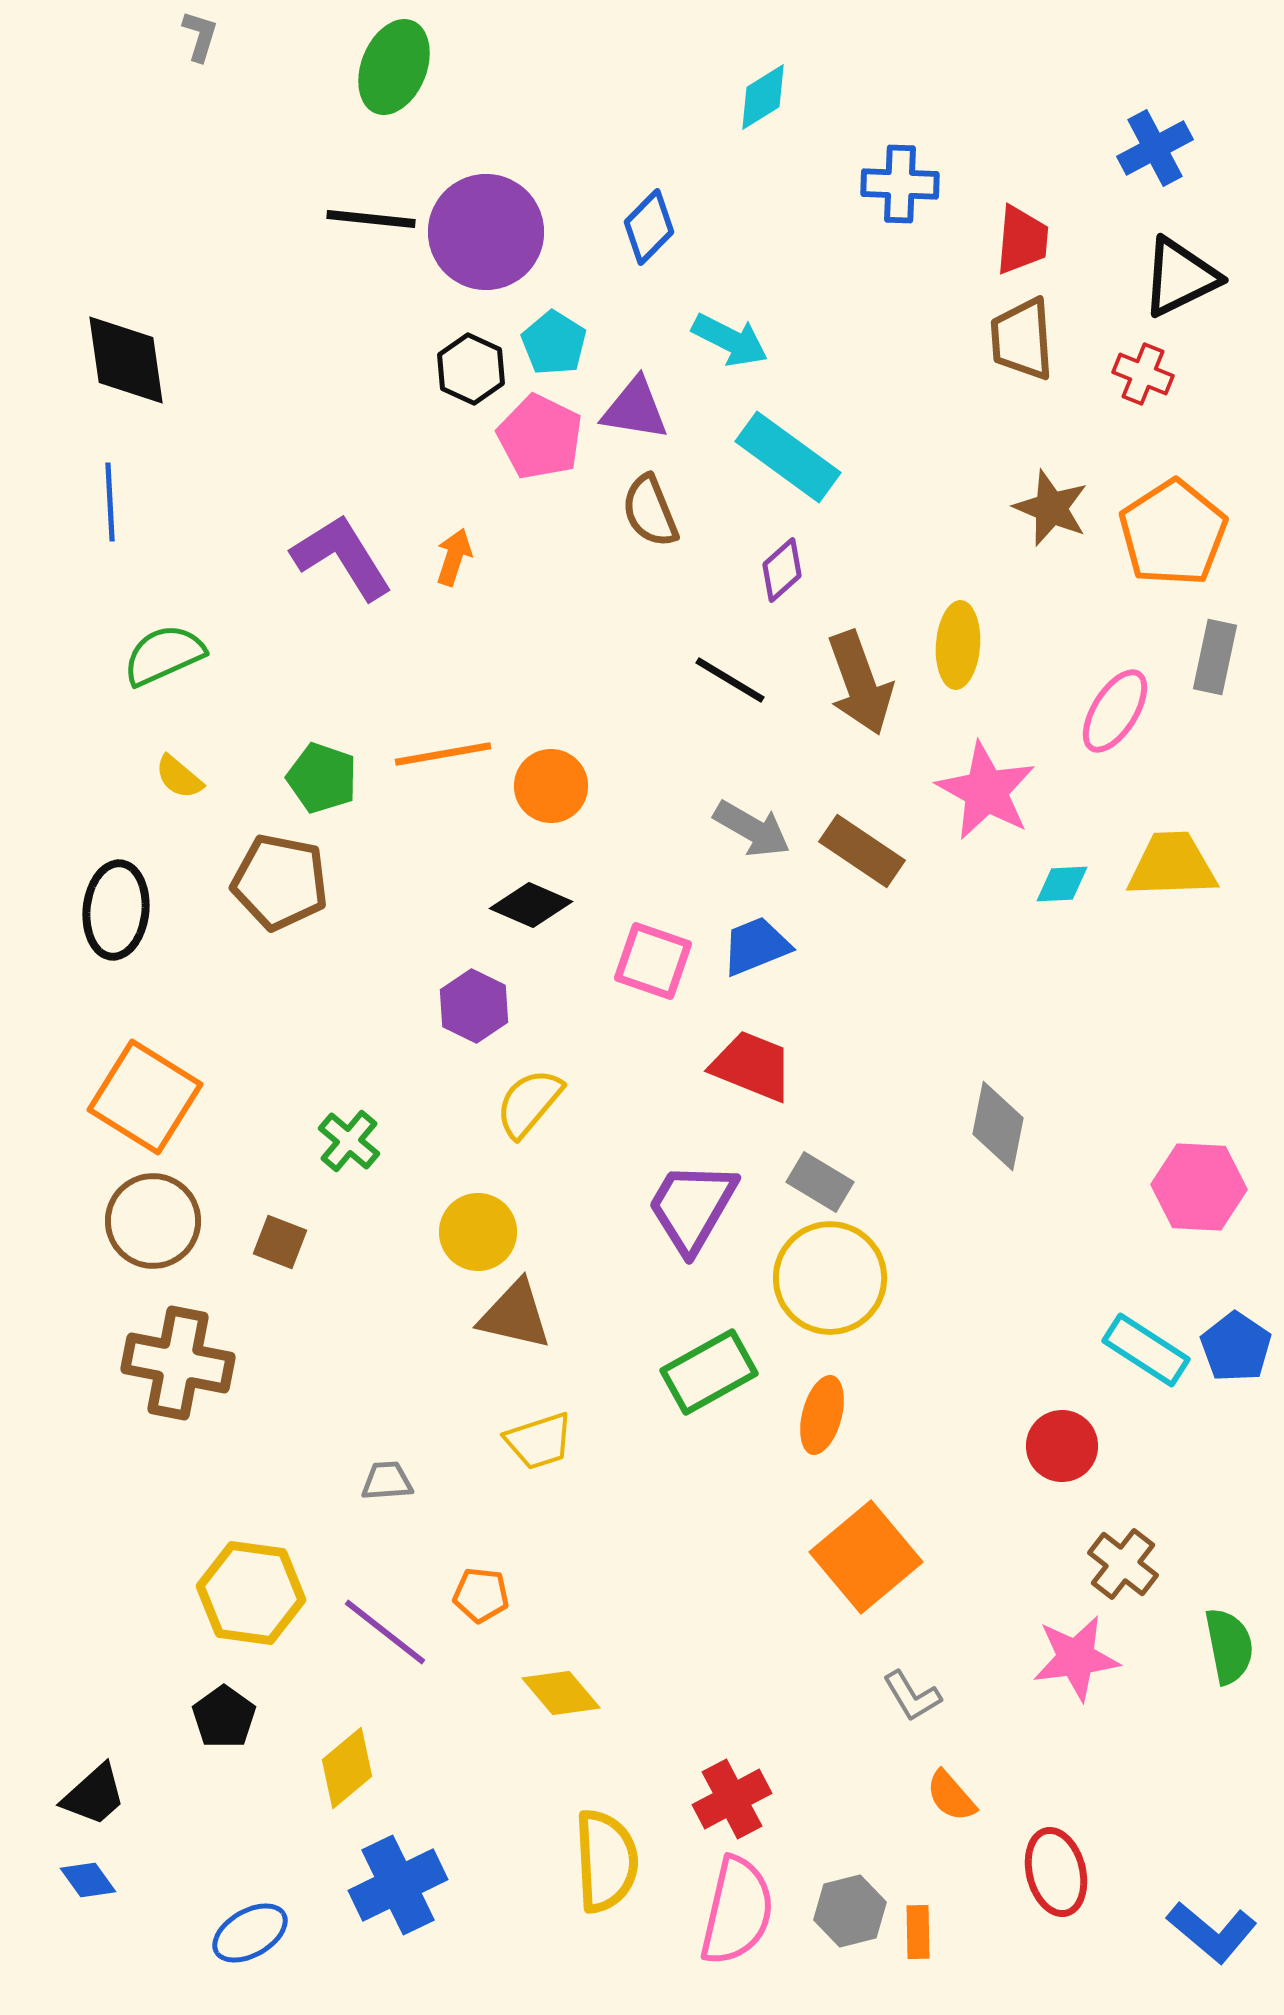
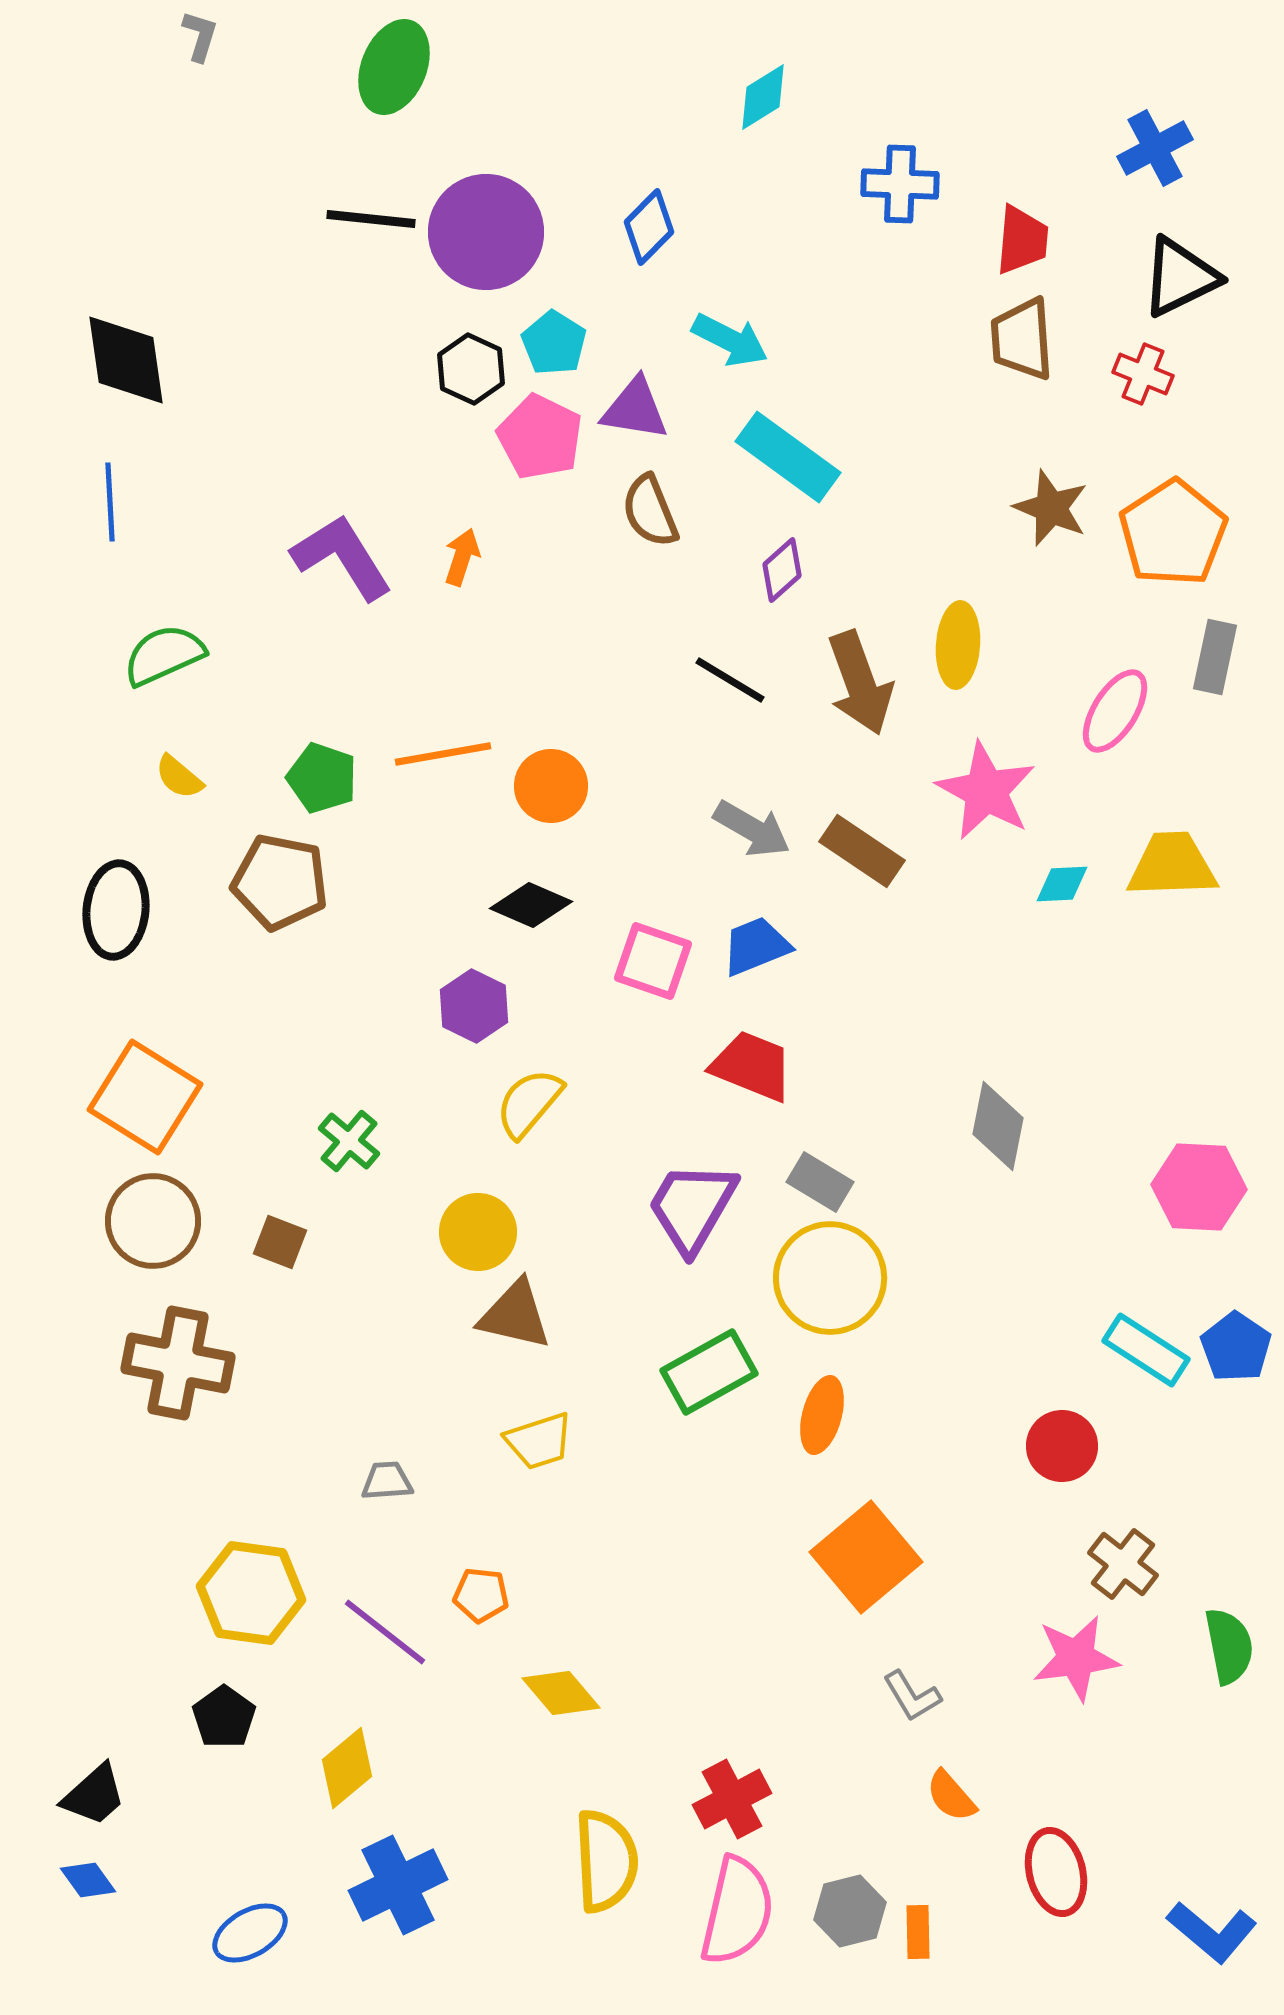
orange arrow at (454, 557): moved 8 px right
